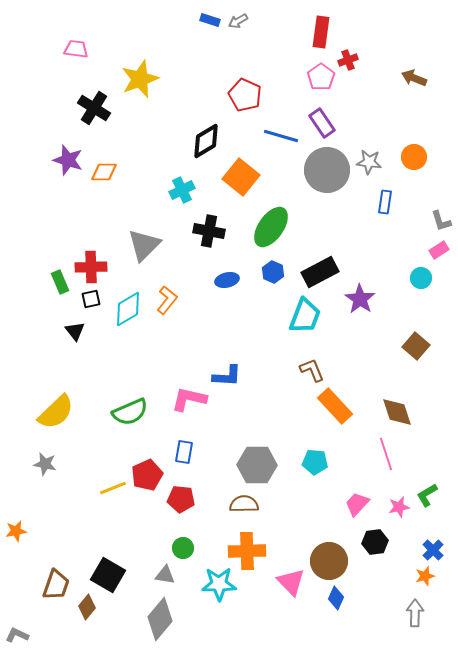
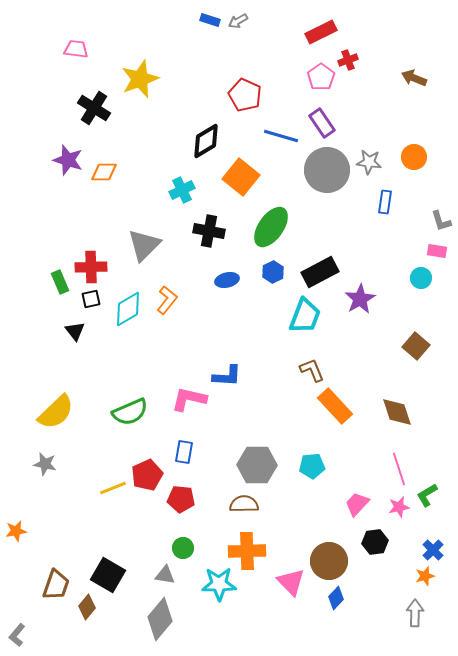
red rectangle at (321, 32): rotated 56 degrees clockwise
pink rectangle at (439, 250): moved 2 px left, 1 px down; rotated 42 degrees clockwise
blue hexagon at (273, 272): rotated 10 degrees clockwise
purple star at (360, 299): rotated 8 degrees clockwise
pink line at (386, 454): moved 13 px right, 15 px down
cyan pentagon at (315, 462): moved 3 px left, 4 px down; rotated 10 degrees counterclockwise
blue diamond at (336, 598): rotated 20 degrees clockwise
gray L-shape at (17, 635): rotated 75 degrees counterclockwise
